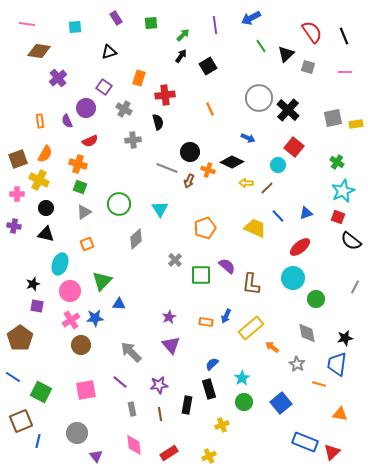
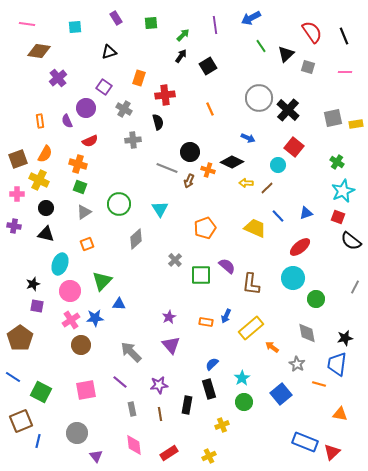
blue square at (281, 403): moved 9 px up
